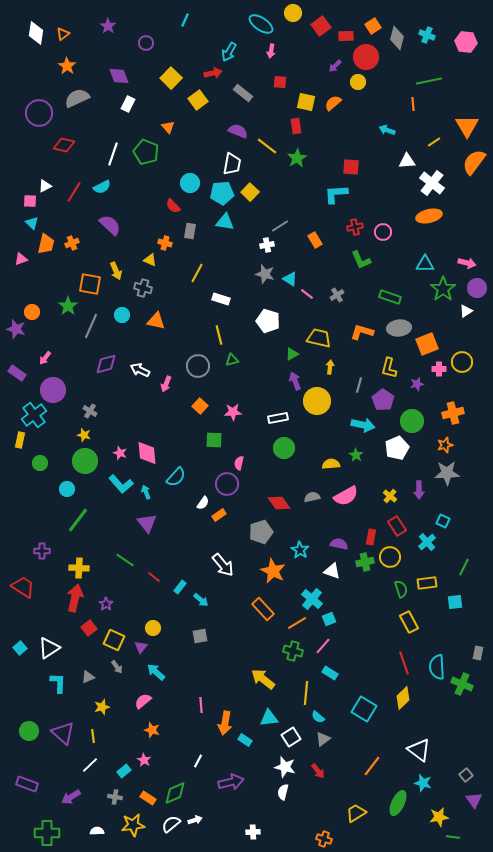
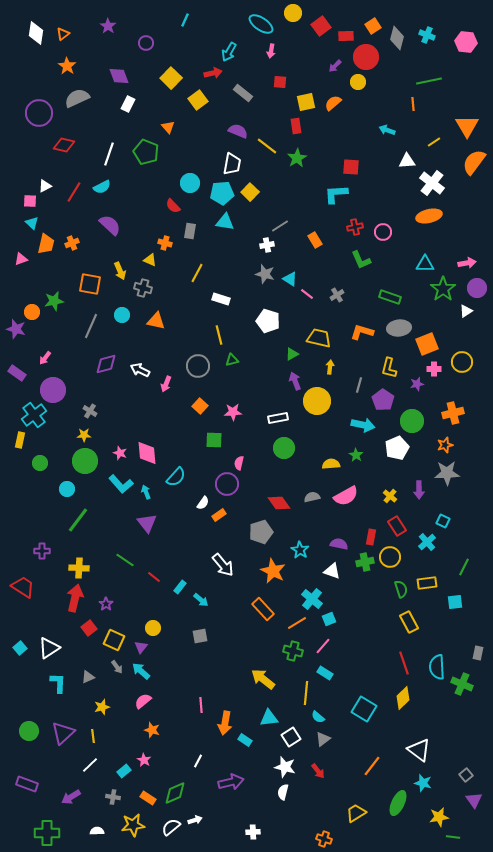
yellow square at (306, 102): rotated 24 degrees counterclockwise
white line at (113, 154): moved 4 px left
pink arrow at (467, 263): rotated 24 degrees counterclockwise
yellow arrow at (116, 271): moved 4 px right
green star at (68, 306): moved 14 px left, 5 px up; rotated 24 degrees clockwise
pink cross at (439, 369): moved 5 px left
yellow star at (84, 435): rotated 16 degrees counterclockwise
cyan arrow at (156, 672): moved 15 px left, 1 px up
cyan rectangle at (330, 673): moved 5 px left
purple triangle at (63, 733): rotated 35 degrees clockwise
gray cross at (115, 797): moved 2 px left
white semicircle at (171, 824): moved 3 px down
